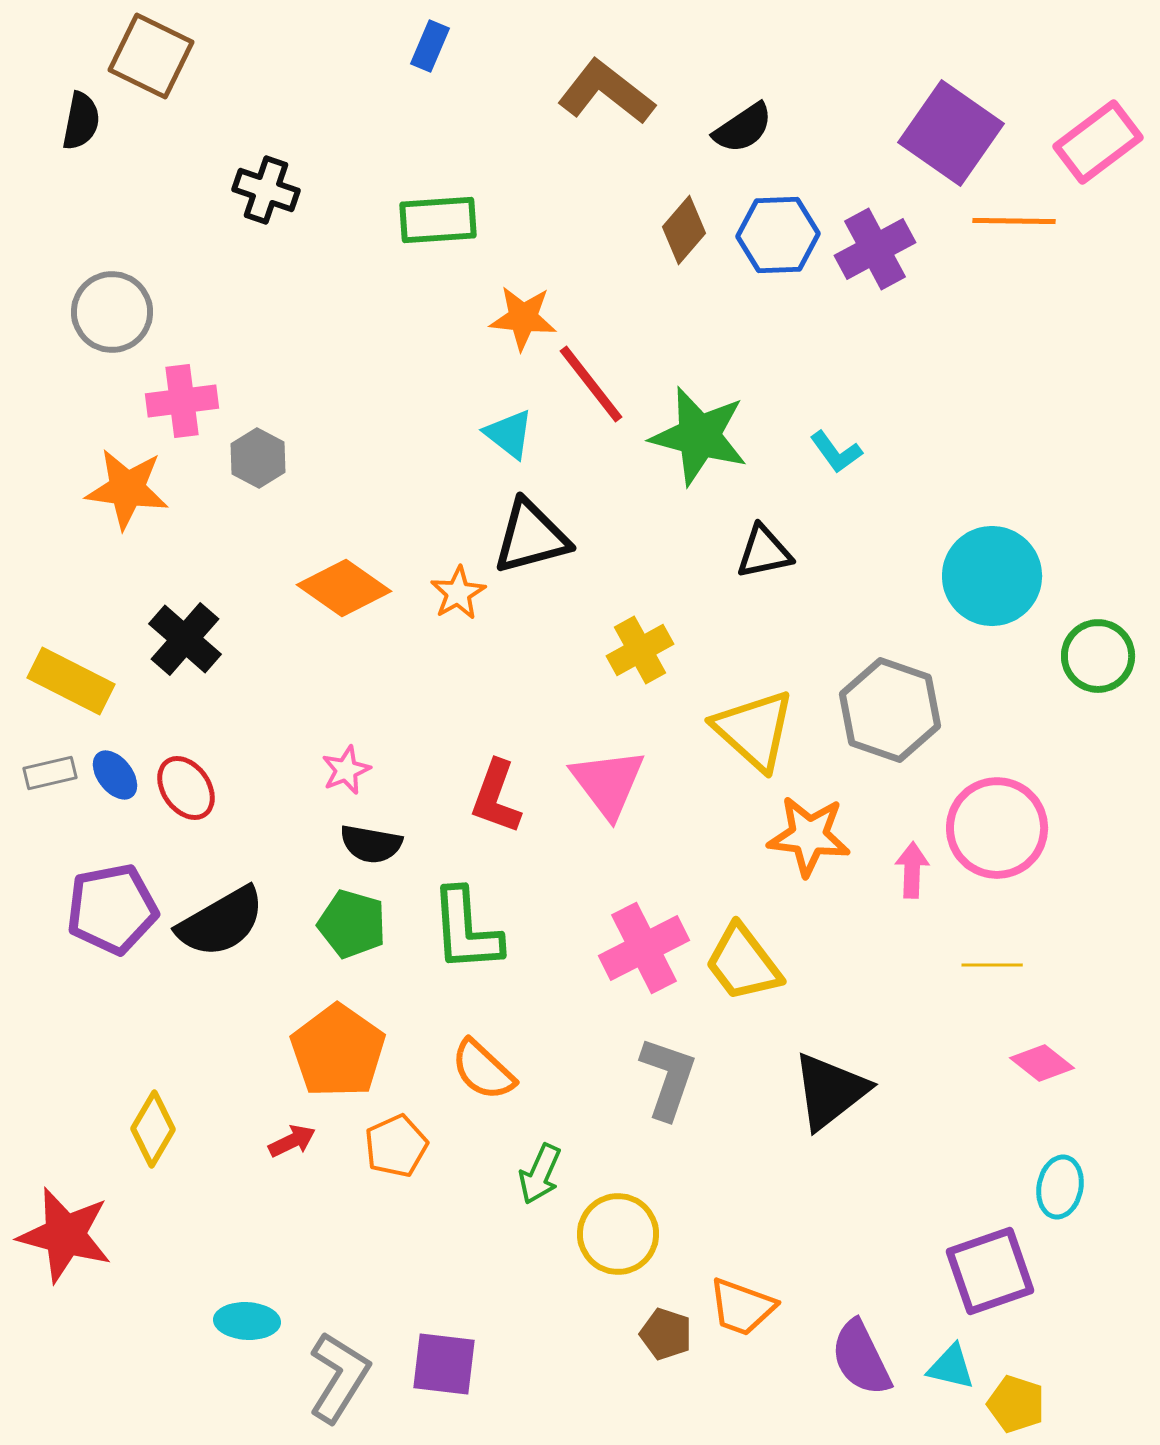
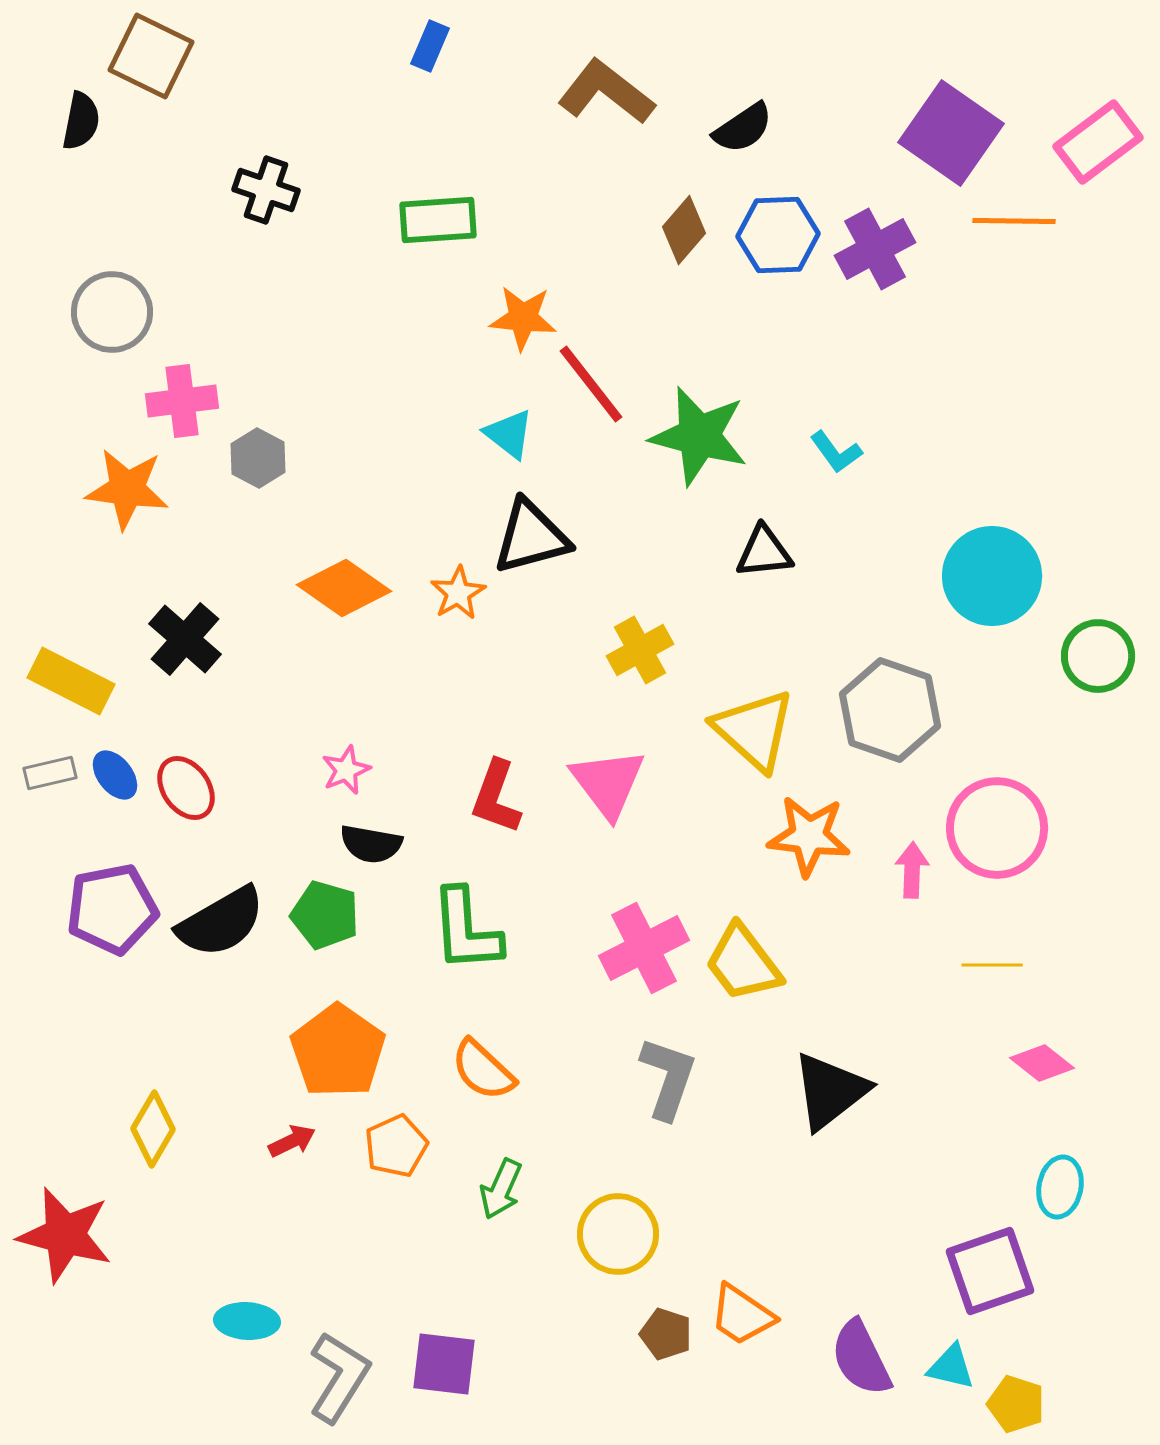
black triangle at (764, 552): rotated 6 degrees clockwise
green pentagon at (352, 924): moved 27 px left, 9 px up
green arrow at (540, 1174): moved 39 px left, 15 px down
orange trapezoid at (742, 1307): moved 8 px down; rotated 14 degrees clockwise
